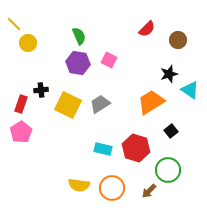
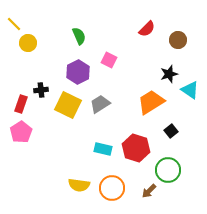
purple hexagon: moved 9 px down; rotated 25 degrees clockwise
